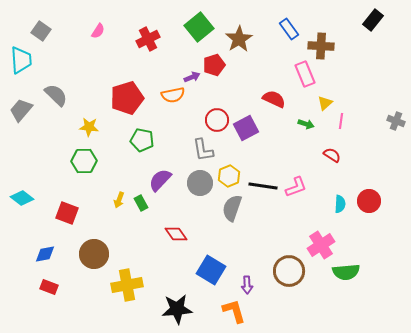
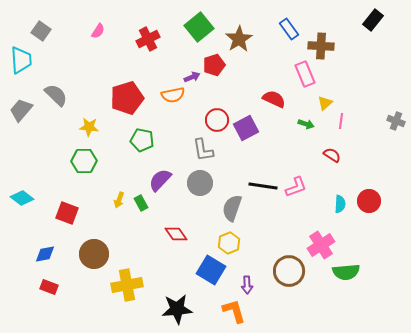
yellow hexagon at (229, 176): moved 67 px down
